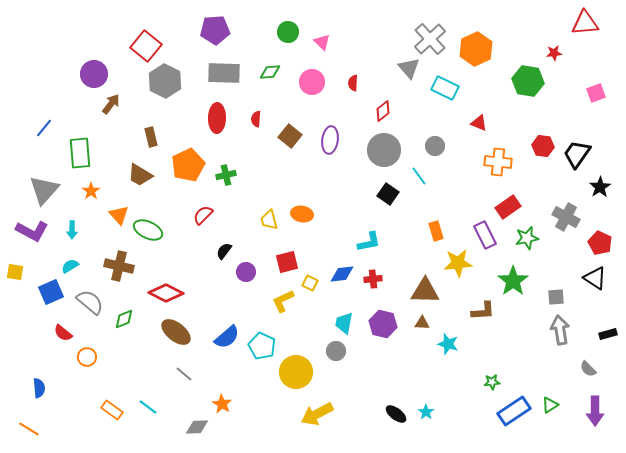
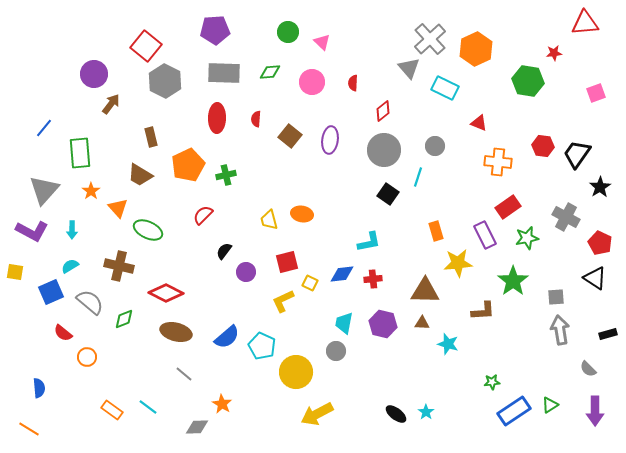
cyan line at (419, 176): moved 1 px left, 1 px down; rotated 54 degrees clockwise
orange triangle at (119, 215): moved 1 px left, 7 px up
brown ellipse at (176, 332): rotated 24 degrees counterclockwise
